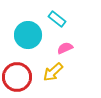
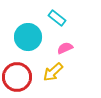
cyan rectangle: moved 1 px up
cyan circle: moved 2 px down
